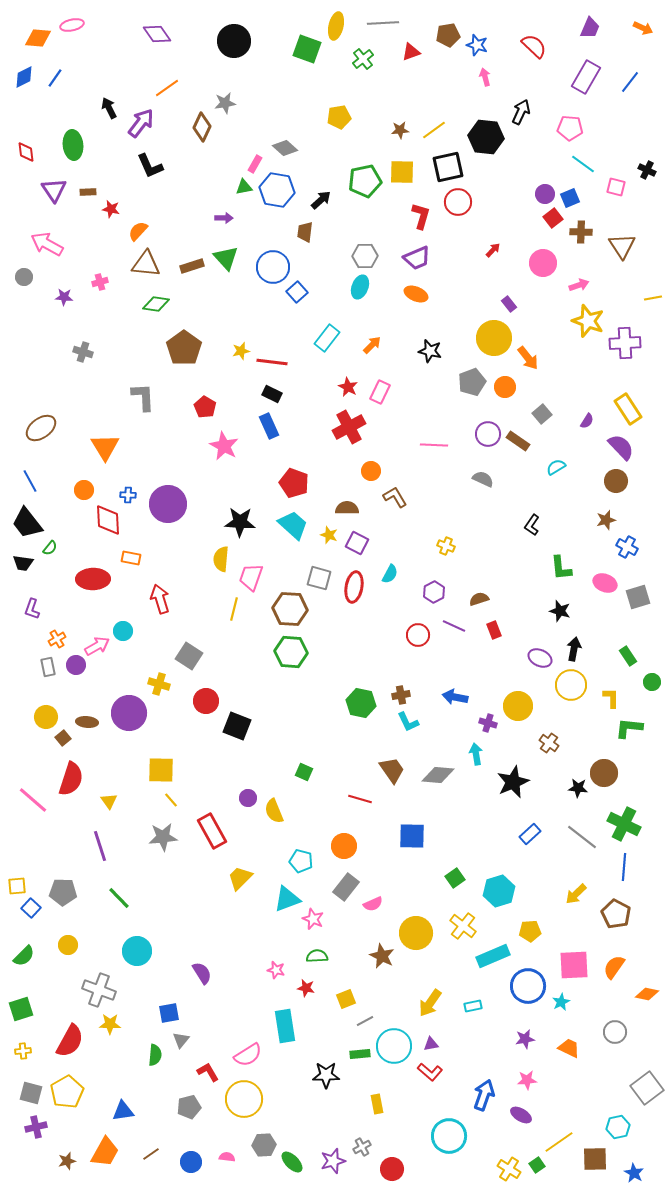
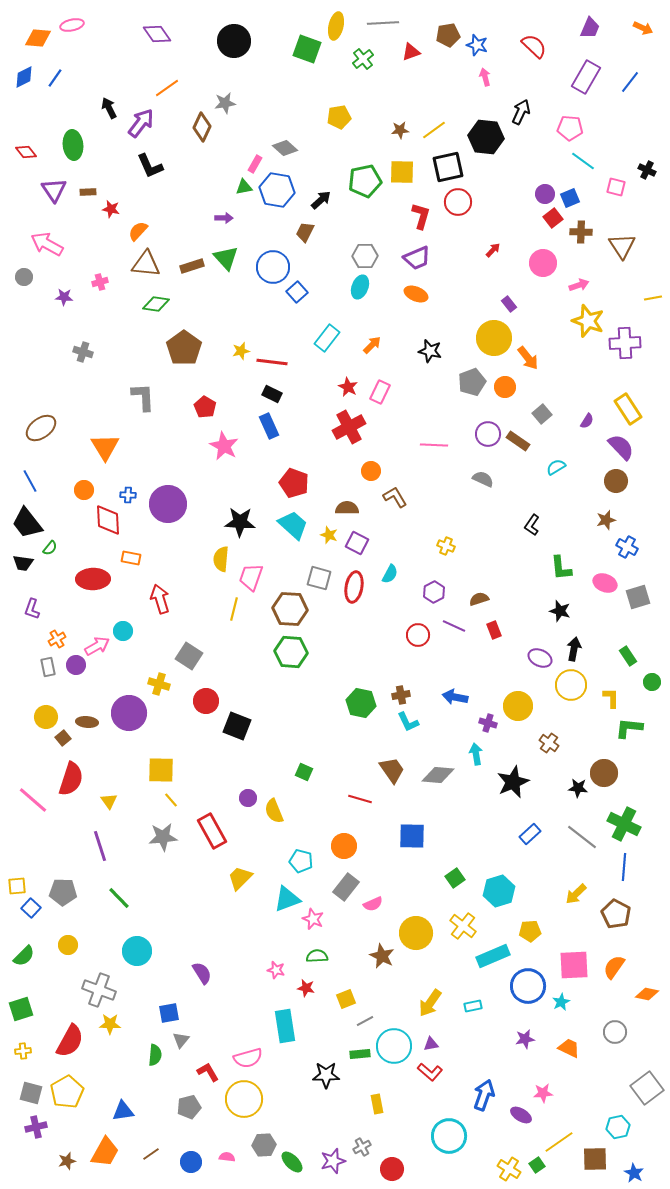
red diamond at (26, 152): rotated 30 degrees counterclockwise
cyan line at (583, 164): moved 3 px up
brown trapezoid at (305, 232): rotated 20 degrees clockwise
pink semicircle at (248, 1055): moved 3 px down; rotated 16 degrees clockwise
pink star at (527, 1080): moved 16 px right, 13 px down
